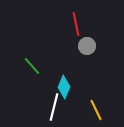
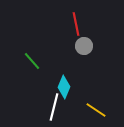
gray circle: moved 3 px left
green line: moved 5 px up
yellow line: rotated 30 degrees counterclockwise
